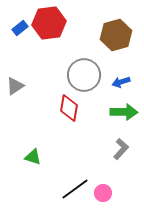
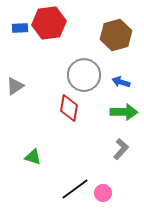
blue rectangle: rotated 35 degrees clockwise
blue arrow: rotated 36 degrees clockwise
